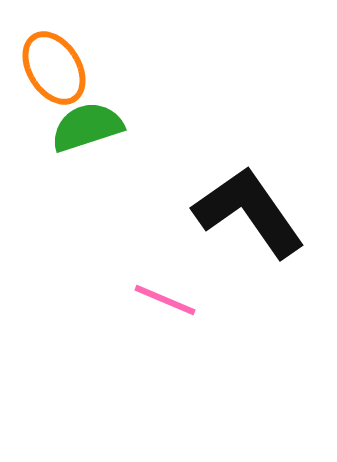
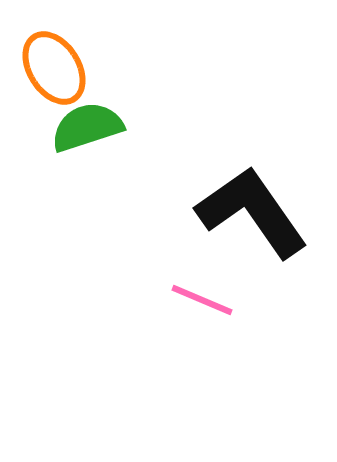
black L-shape: moved 3 px right
pink line: moved 37 px right
